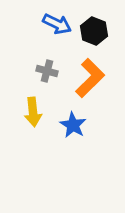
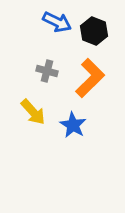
blue arrow: moved 2 px up
yellow arrow: rotated 36 degrees counterclockwise
